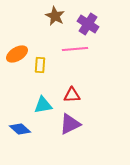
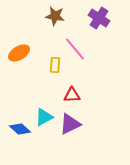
brown star: rotated 18 degrees counterclockwise
purple cross: moved 11 px right, 6 px up
pink line: rotated 55 degrees clockwise
orange ellipse: moved 2 px right, 1 px up
yellow rectangle: moved 15 px right
cyan triangle: moved 1 px right, 12 px down; rotated 18 degrees counterclockwise
